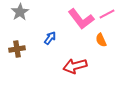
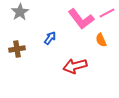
pink line: moved 1 px up
